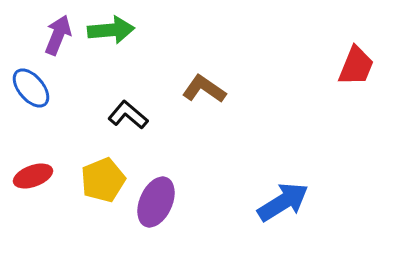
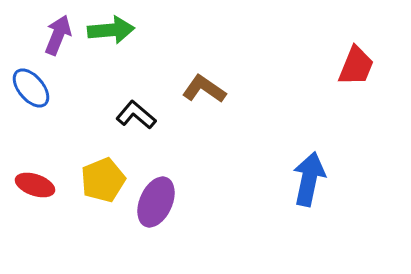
black L-shape: moved 8 px right
red ellipse: moved 2 px right, 9 px down; rotated 39 degrees clockwise
blue arrow: moved 26 px right, 23 px up; rotated 46 degrees counterclockwise
